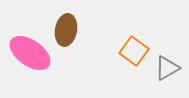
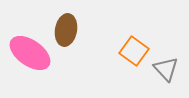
gray triangle: moved 1 px left, 1 px down; rotated 44 degrees counterclockwise
